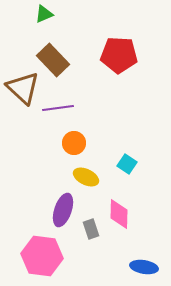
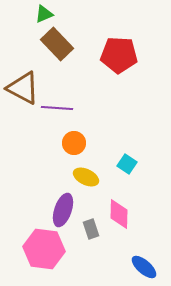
brown rectangle: moved 4 px right, 16 px up
brown triangle: rotated 15 degrees counterclockwise
purple line: moved 1 px left; rotated 12 degrees clockwise
pink hexagon: moved 2 px right, 7 px up
blue ellipse: rotated 32 degrees clockwise
